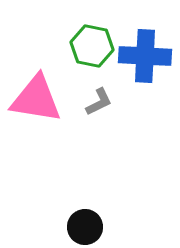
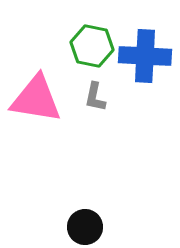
gray L-shape: moved 4 px left, 5 px up; rotated 128 degrees clockwise
